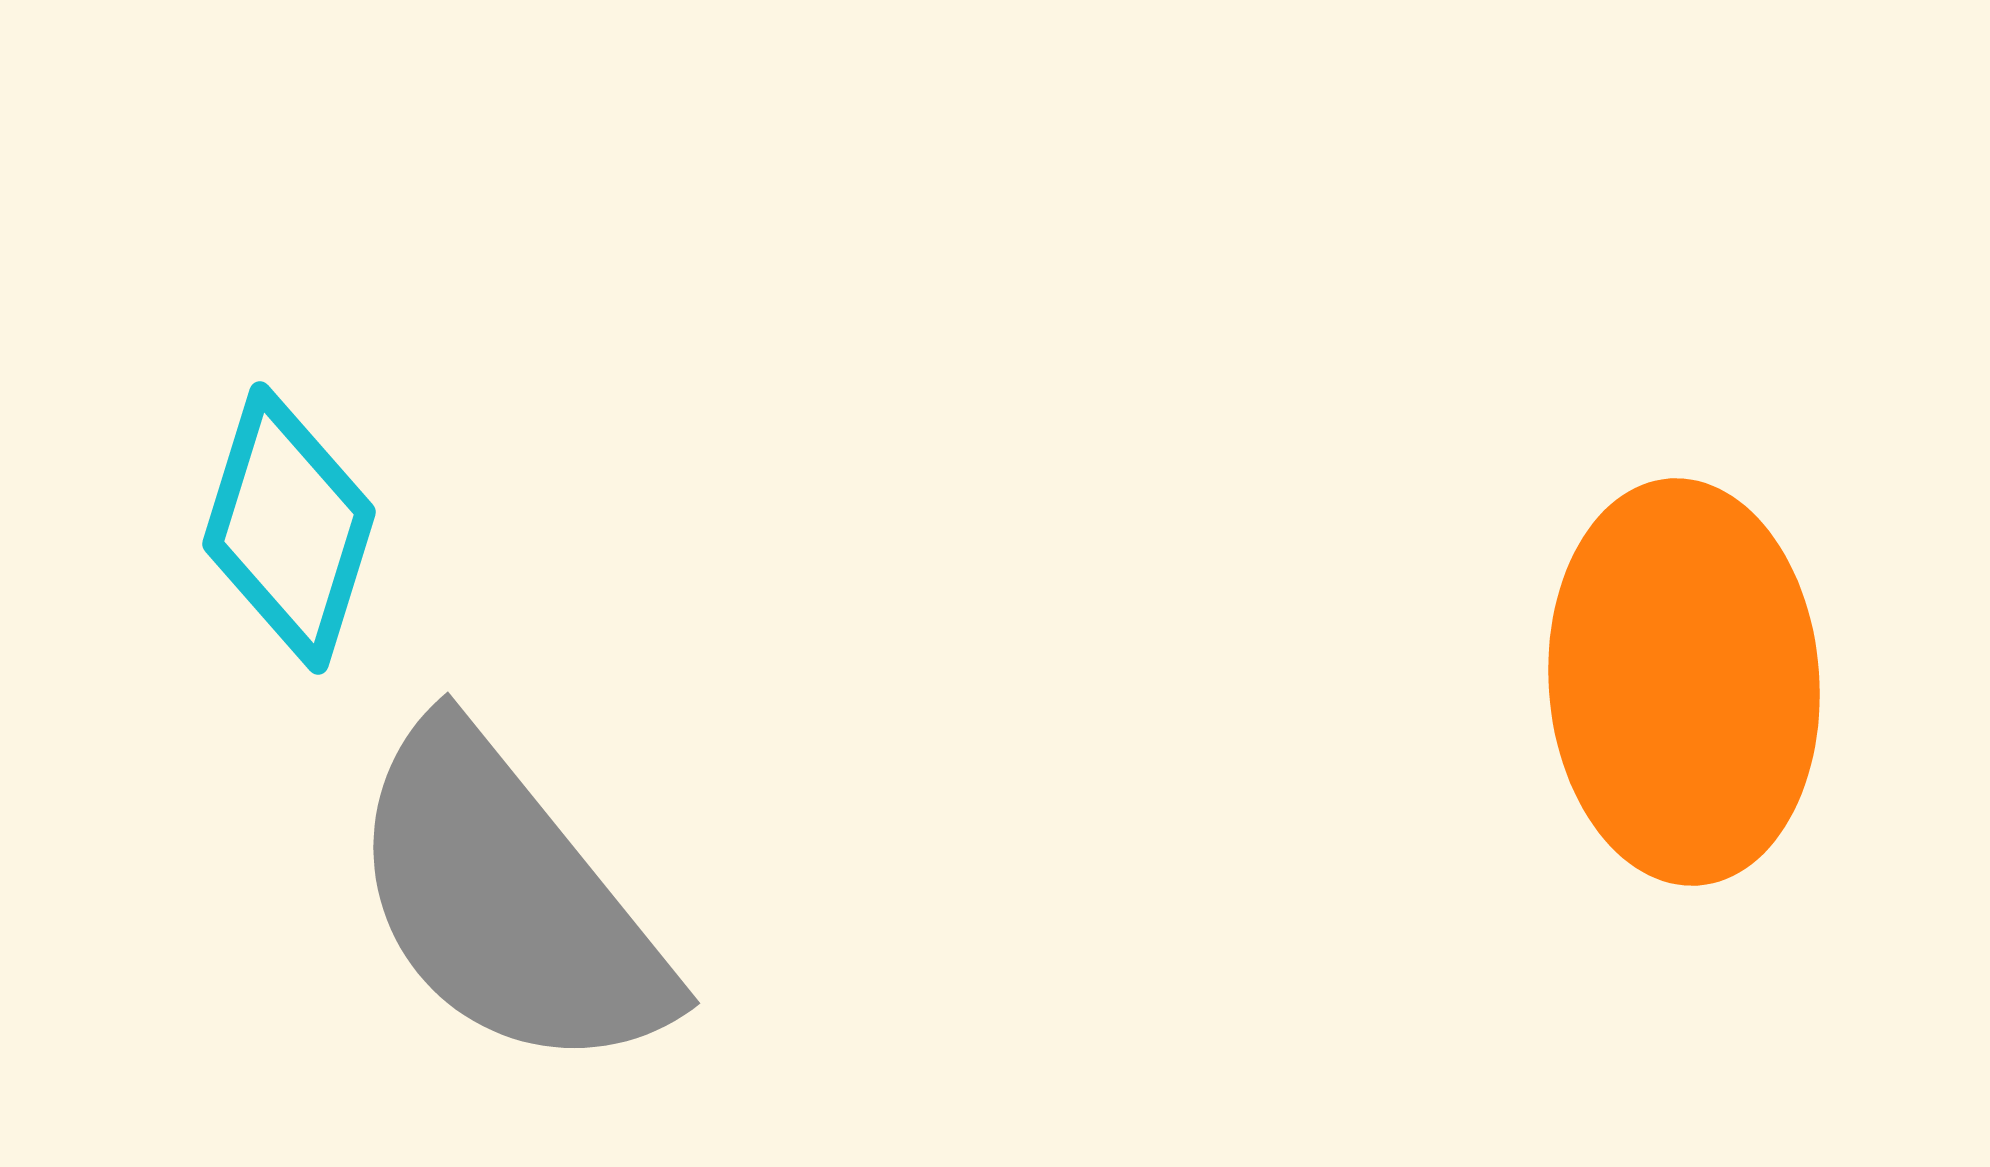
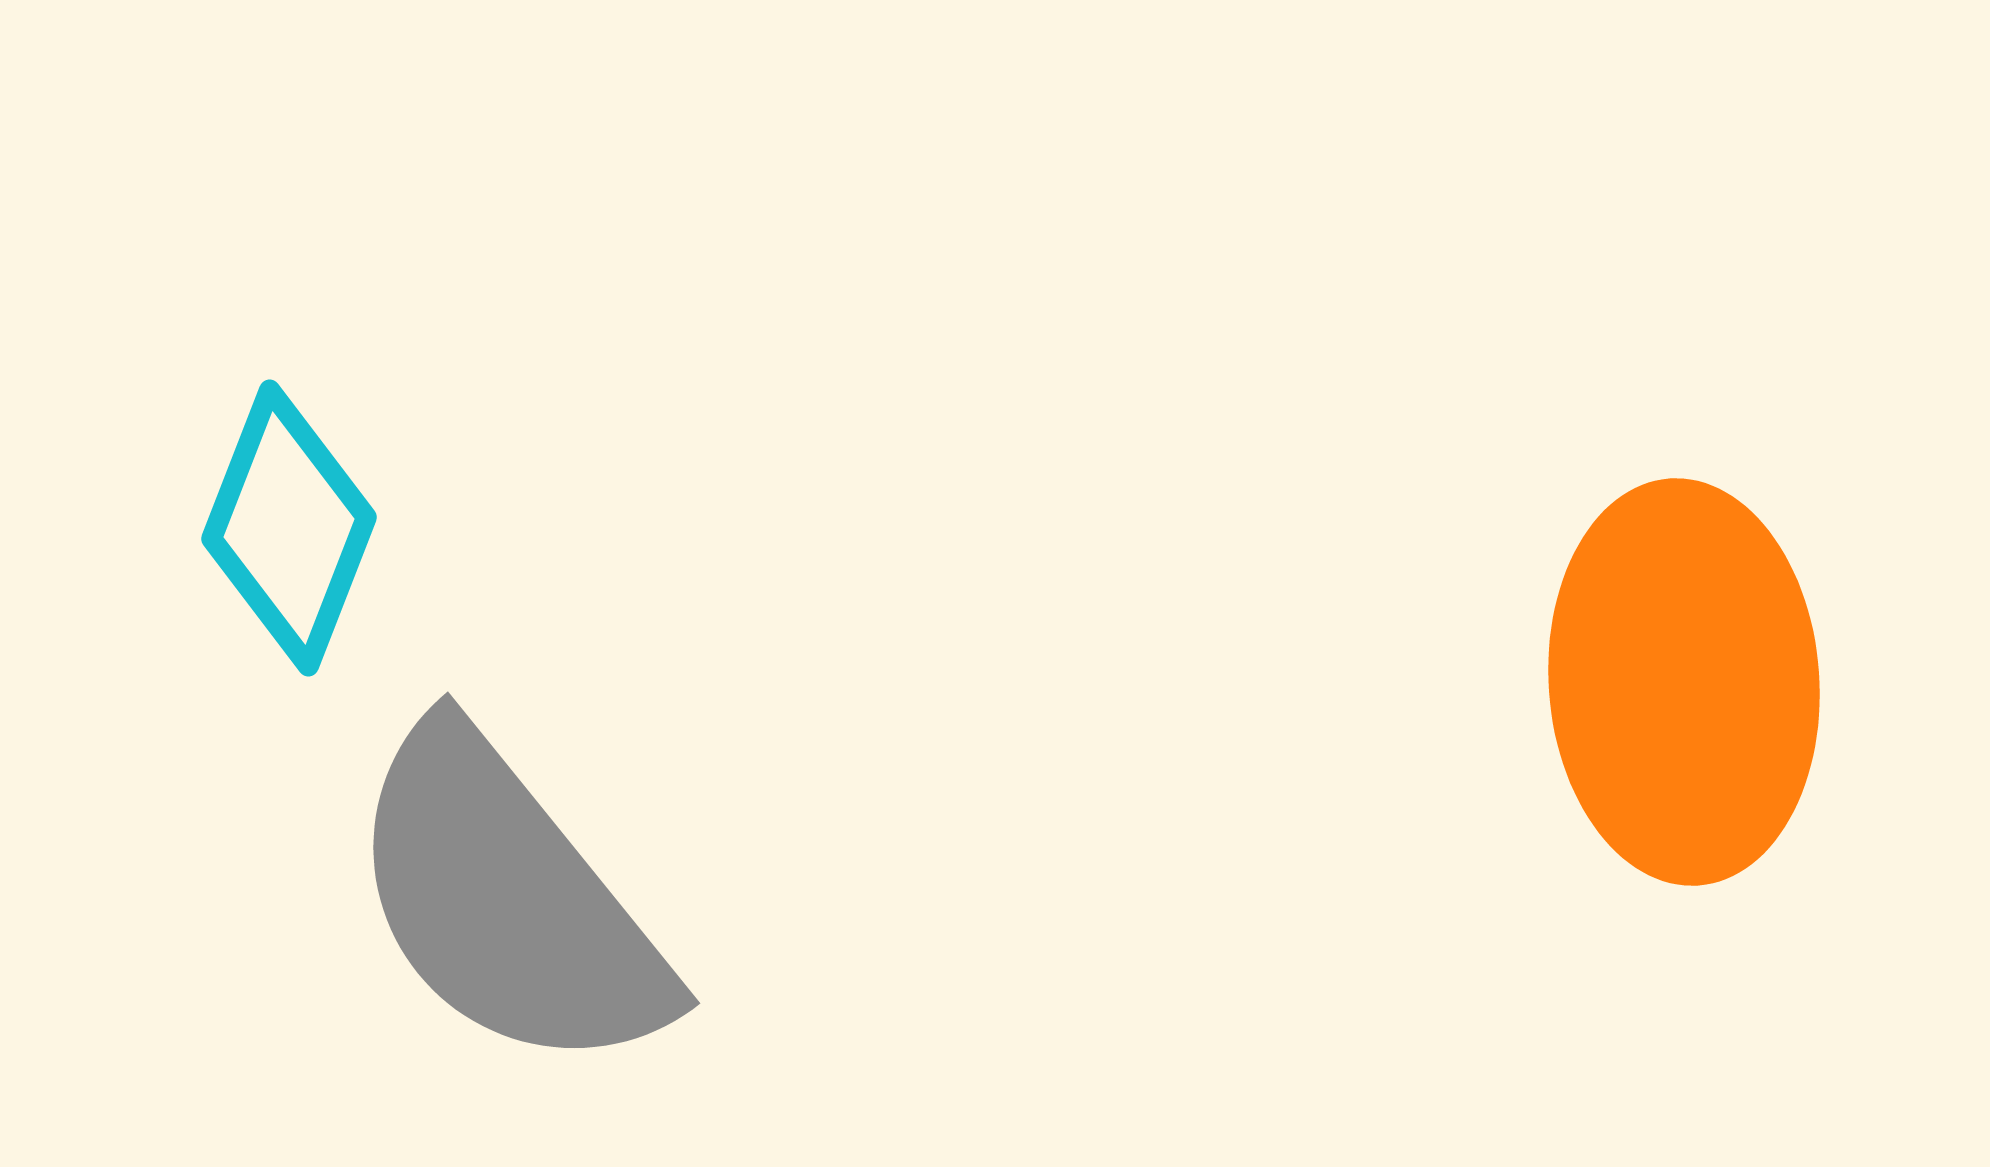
cyan diamond: rotated 4 degrees clockwise
